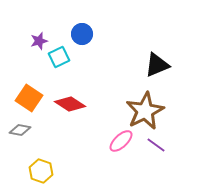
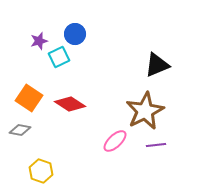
blue circle: moved 7 px left
pink ellipse: moved 6 px left
purple line: rotated 42 degrees counterclockwise
